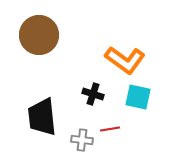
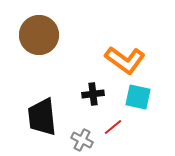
black cross: rotated 25 degrees counterclockwise
red line: moved 3 px right, 2 px up; rotated 30 degrees counterclockwise
gray cross: rotated 20 degrees clockwise
